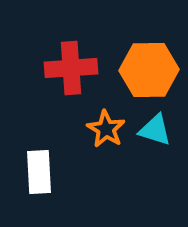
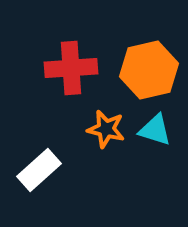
orange hexagon: rotated 12 degrees counterclockwise
orange star: rotated 18 degrees counterclockwise
white rectangle: moved 2 px up; rotated 51 degrees clockwise
